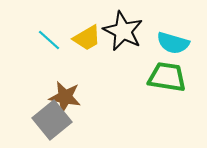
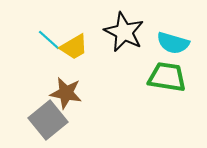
black star: moved 1 px right, 1 px down
yellow trapezoid: moved 13 px left, 9 px down
brown star: moved 1 px right, 4 px up
gray square: moved 4 px left
